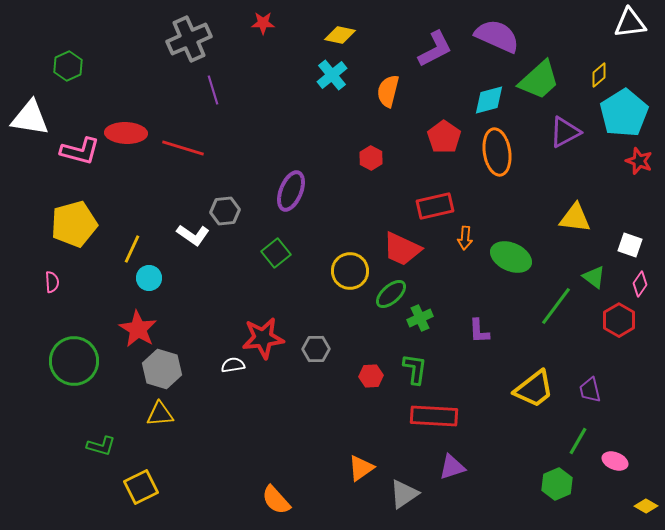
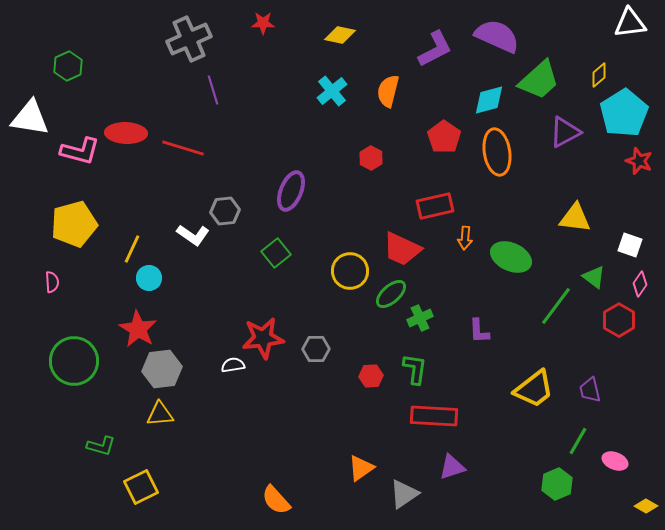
cyan cross at (332, 75): moved 16 px down
gray hexagon at (162, 369): rotated 24 degrees counterclockwise
